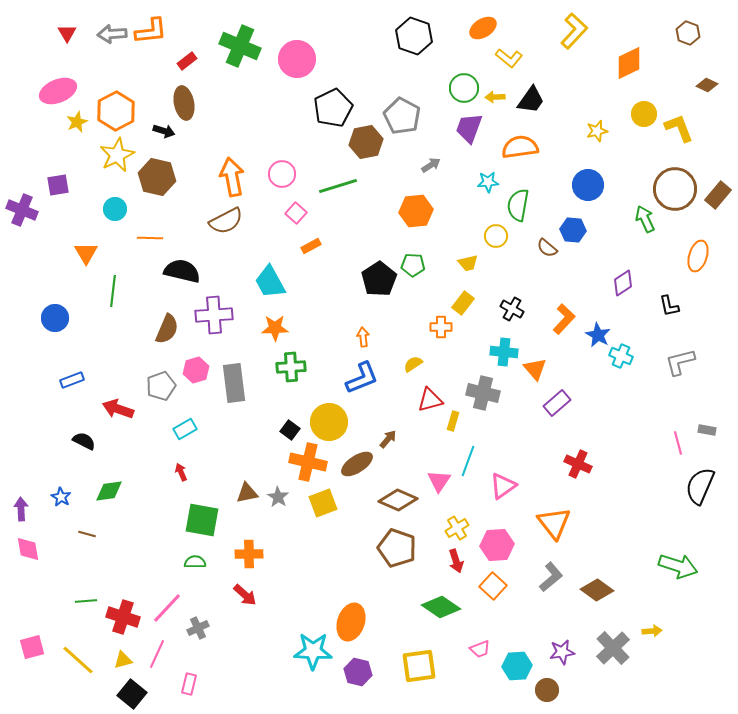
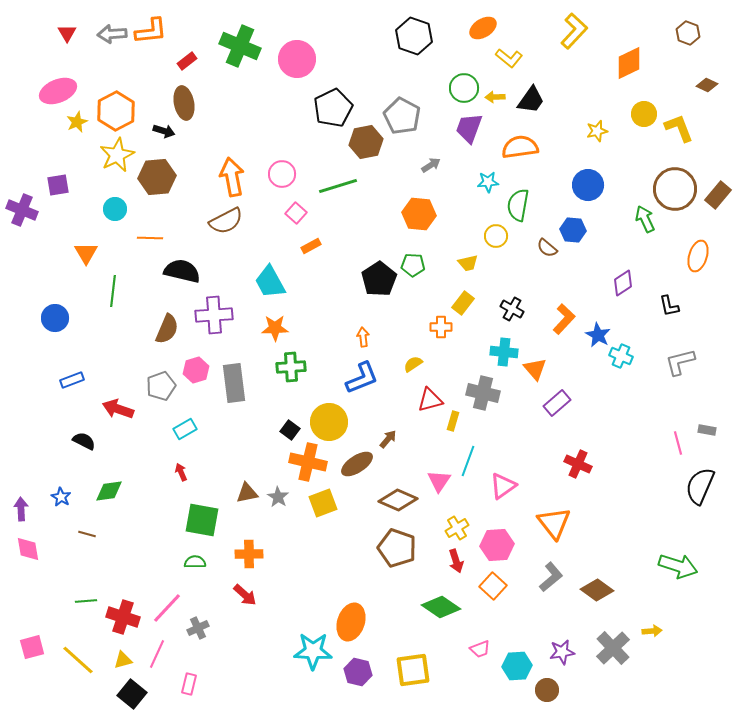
brown hexagon at (157, 177): rotated 18 degrees counterclockwise
orange hexagon at (416, 211): moved 3 px right, 3 px down; rotated 12 degrees clockwise
yellow square at (419, 666): moved 6 px left, 4 px down
